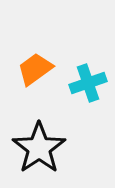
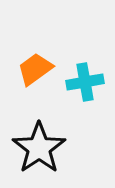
cyan cross: moved 3 px left, 1 px up; rotated 9 degrees clockwise
